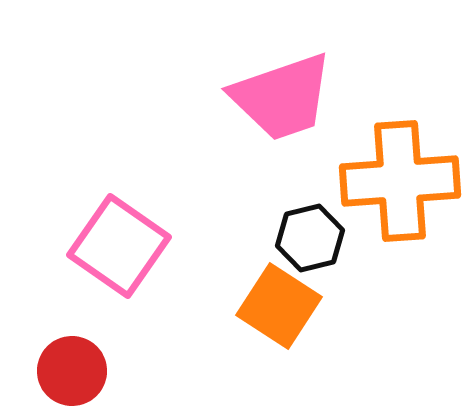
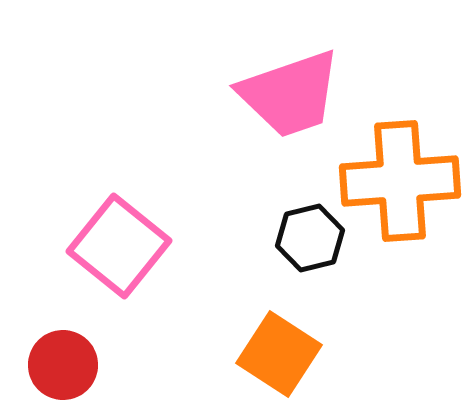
pink trapezoid: moved 8 px right, 3 px up
pink square: rotated 4 degrees clockwise
orange square: moved 48 px down
red circle: moved 9 px left, 6 px up
